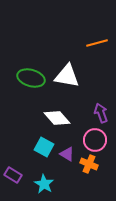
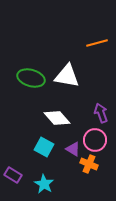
purple triangle: moved 6 px right, 5 px up
